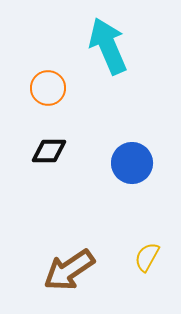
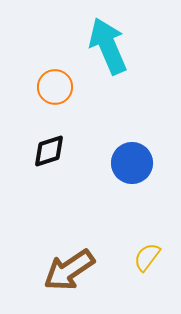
orange circle: moved 7 px right, 1 px up
black diamond: rotated 18 degrees counterclockwise
yellow semicircle: rotated 8 degrees clockwise
